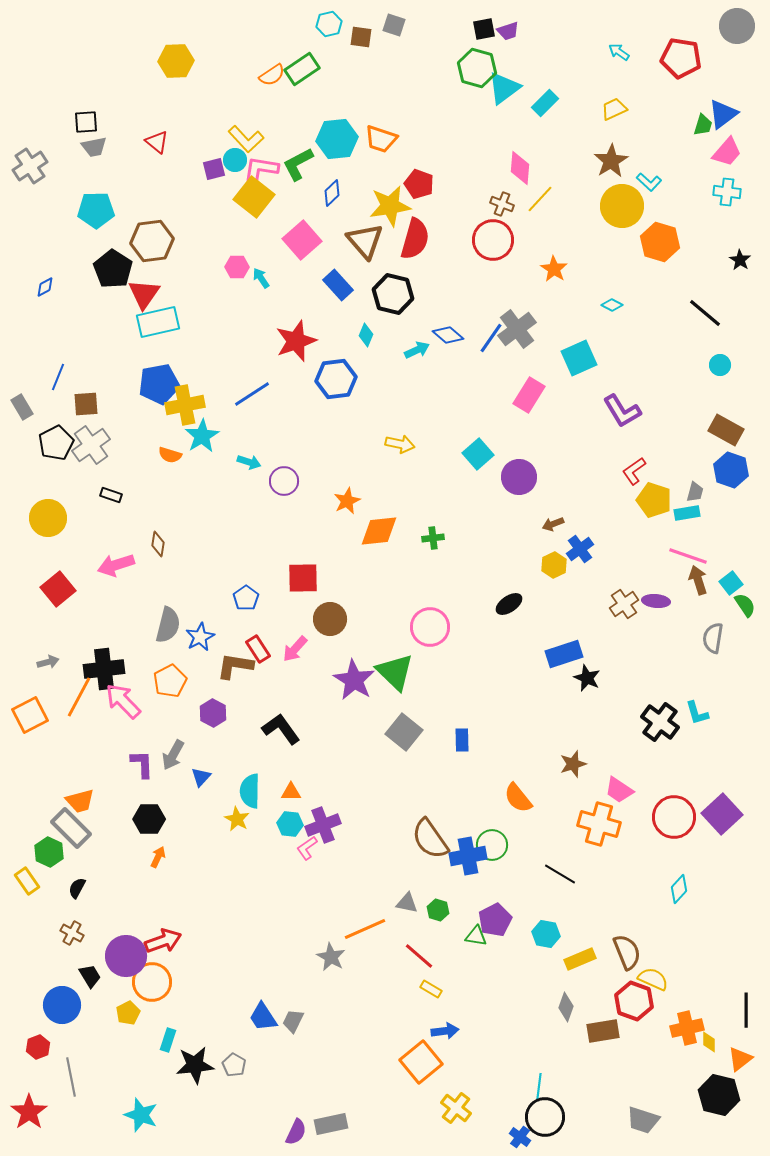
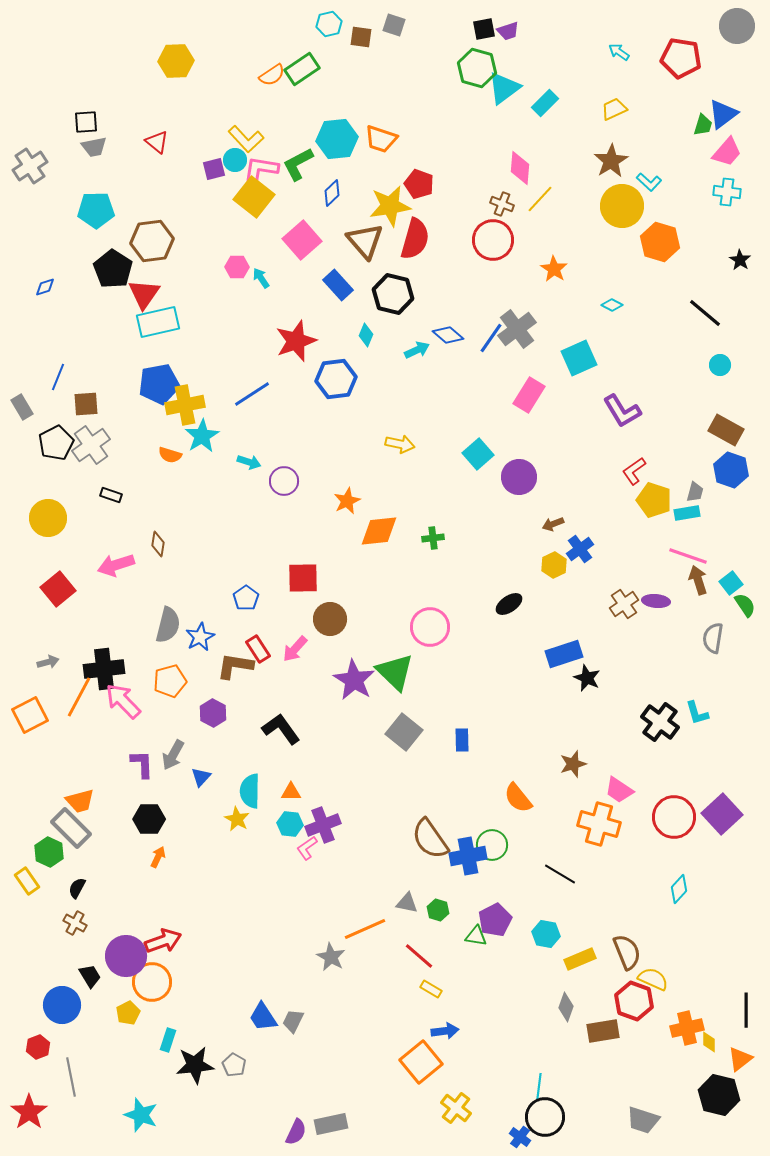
blue diamond at (45, 287): rotated 10 degrees clockwise
orange pentagon at (170, 681): rotated 12 degrees clockwise
brown cross at (72, 933): moved 3 px right, 10 px up
